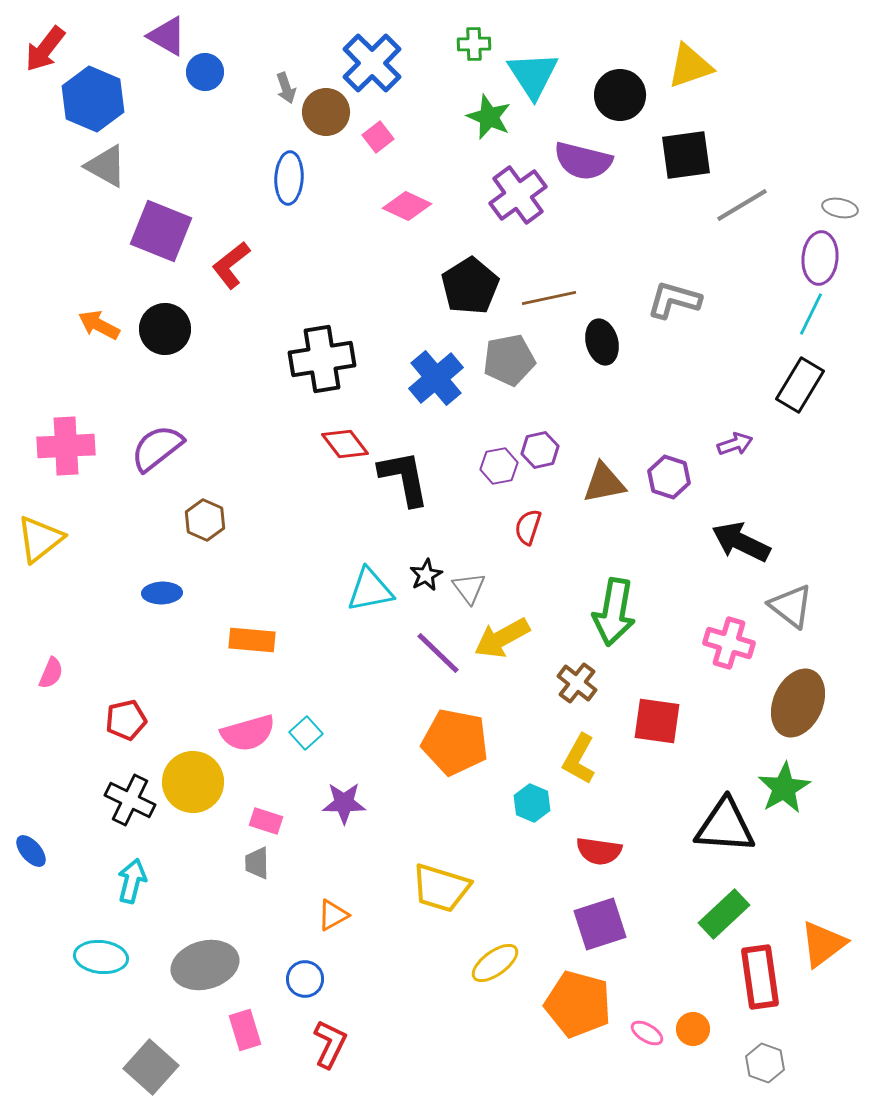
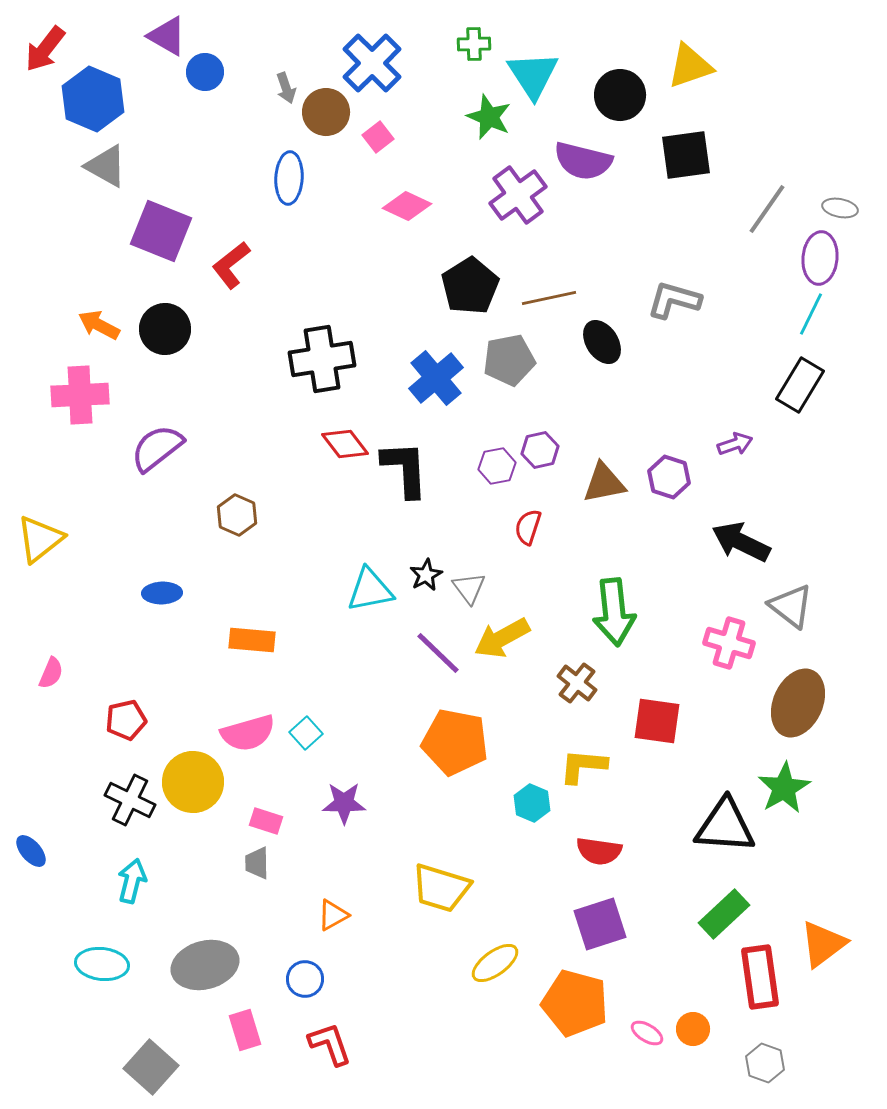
gray line at (742, 205): moved 25 px right, 4 px down; rotated 24 degrees counterclockwise
black ellipse at (602, 342): rotated 18 degrees counterclockwise
pink cross at (66, 446): moved 14 px right, 51 px up
purple hexagon at (499, 466): moved 2 px left
black L-shape at (404, 478): moved 1 px right, 9 px up; rotated 8 degrees clockwise
brown hexagon at (205, 520): moved 32 px right, 5 px up
green arrow at (614, 612): rotated 16 degrees counterclockwise
yellow L-shape at (579, 759): moved 4 px right, 7 px down; rotated 66 degrees clockwise
cyan ellipse at (101, 957): moved 1 px right, 7 px down
orange pentagon at (578, 1004): moved 3 px left, 1 px up
red L-shape at (330, 1044): rotated 45 degrees counterclockwise
